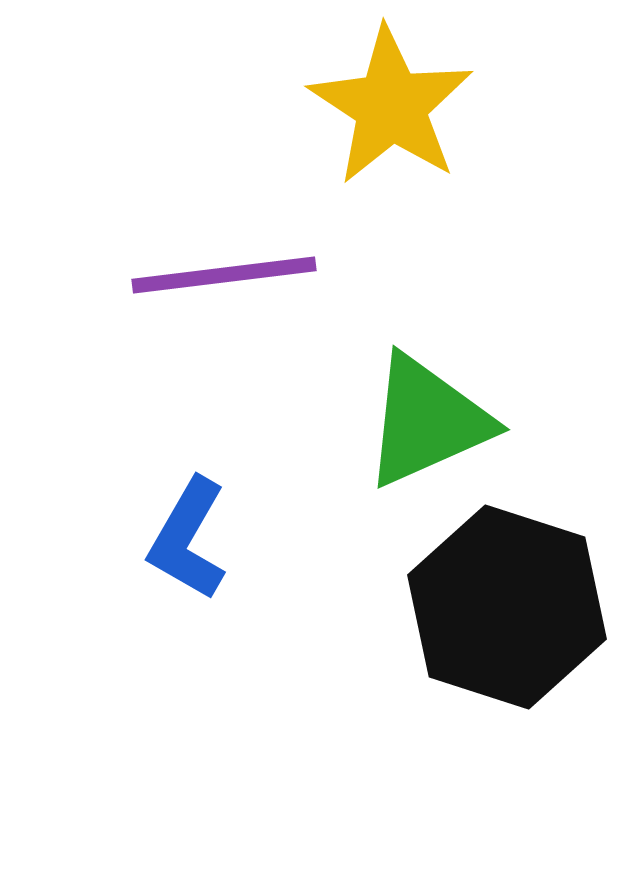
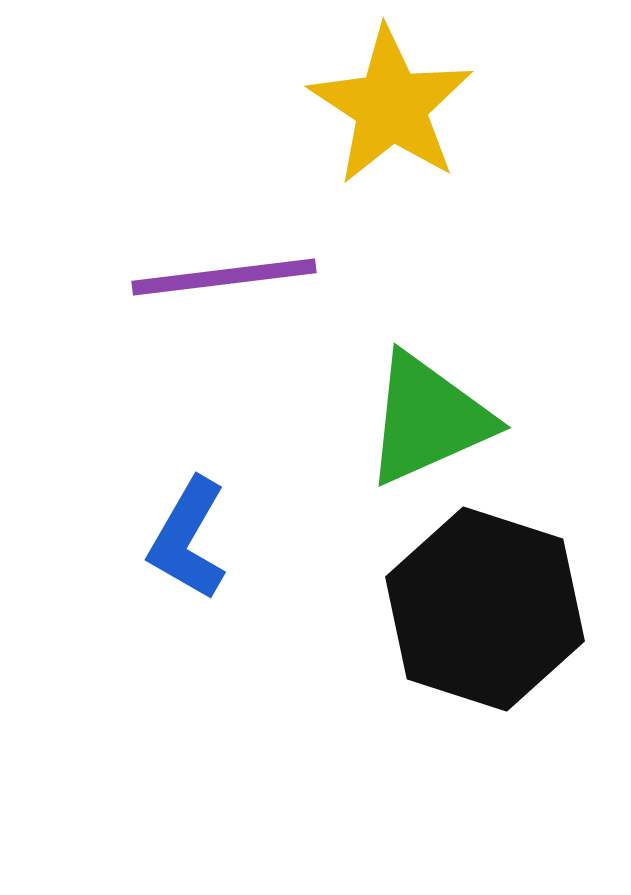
purple line: moved 2 px down
green triangle: moved 1 px right, 2 px up
black hexagon: moved 22 px left, 2 px down
